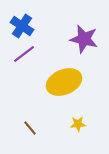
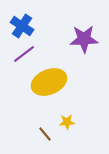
purple star: rotated 16 degrees counterclockwise
yellow ellipse: moved 15 px left
yellow star: moved 11 px left, 2 px up
brown line: moved 15 px right, 6 px down
